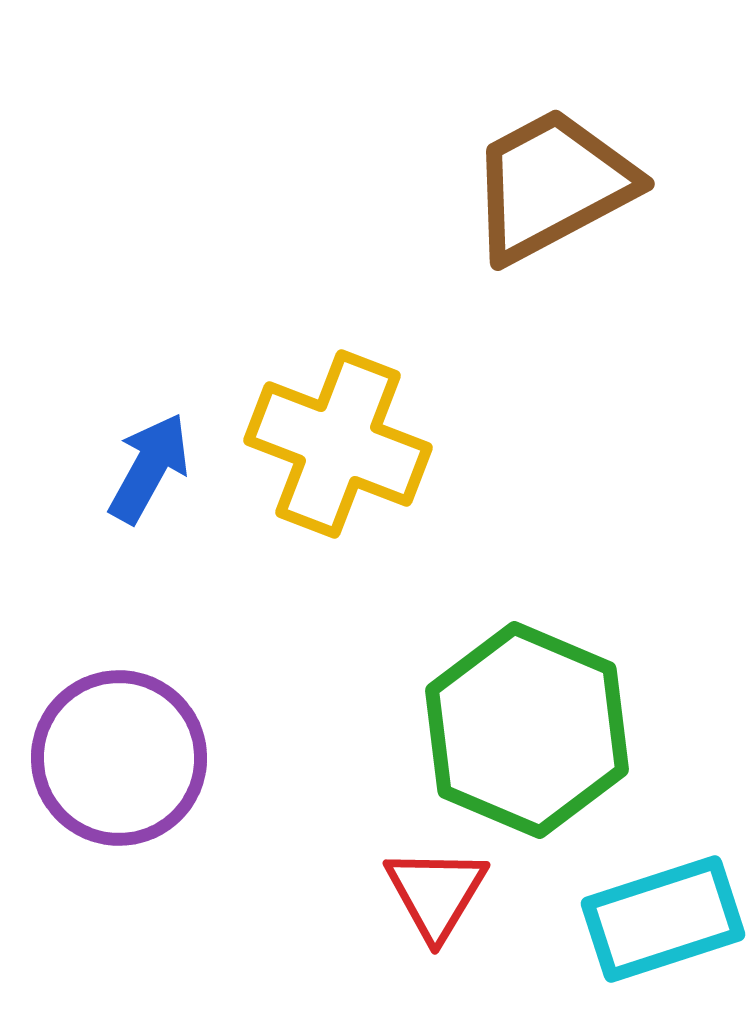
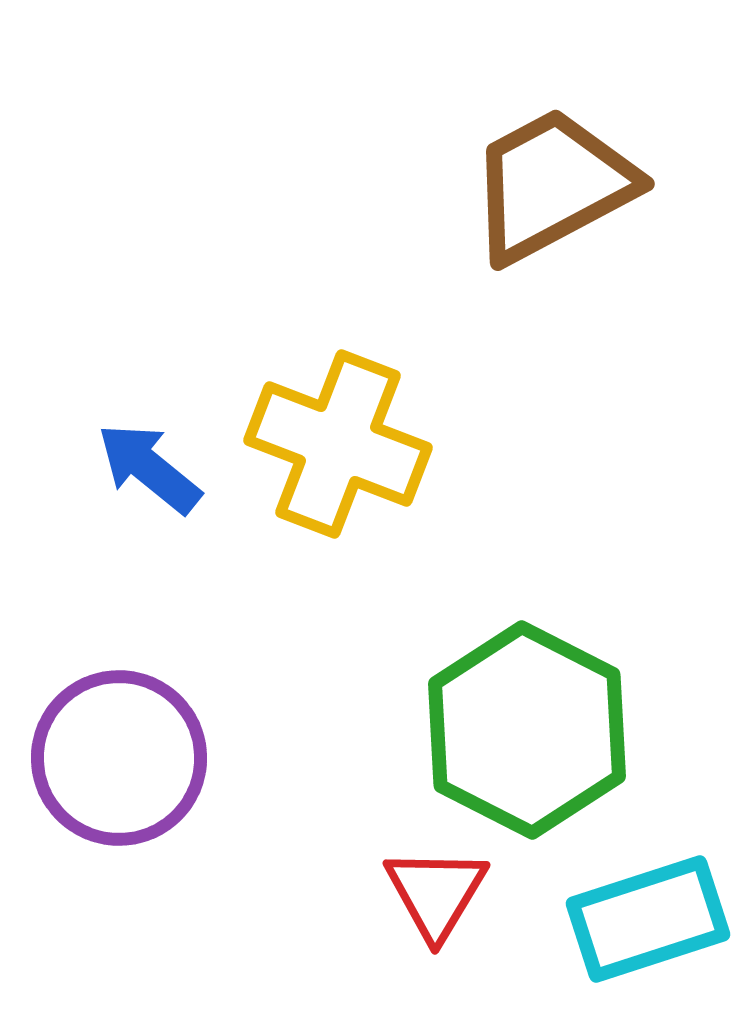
blue arrow: rotated 80 degrees counterclockwise
green hexagon: rotated 4 degrees clockwise
cyan rectangle: moved 15 px left
